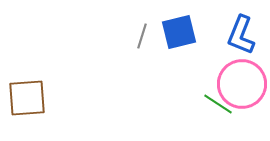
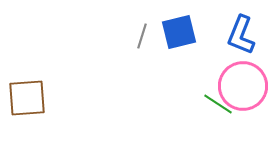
pink circle: moved 1 px right, 2 px down
